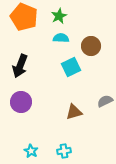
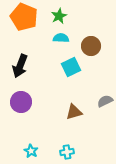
cyan cross: moved 3 px right, 1 px down
